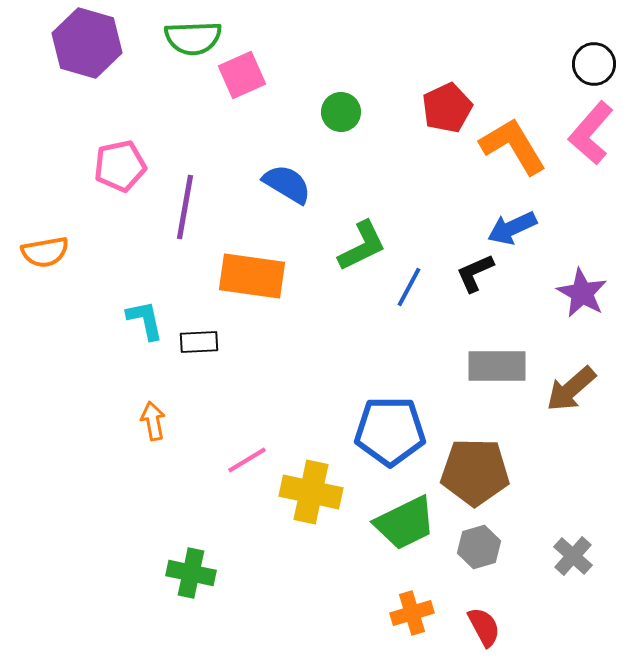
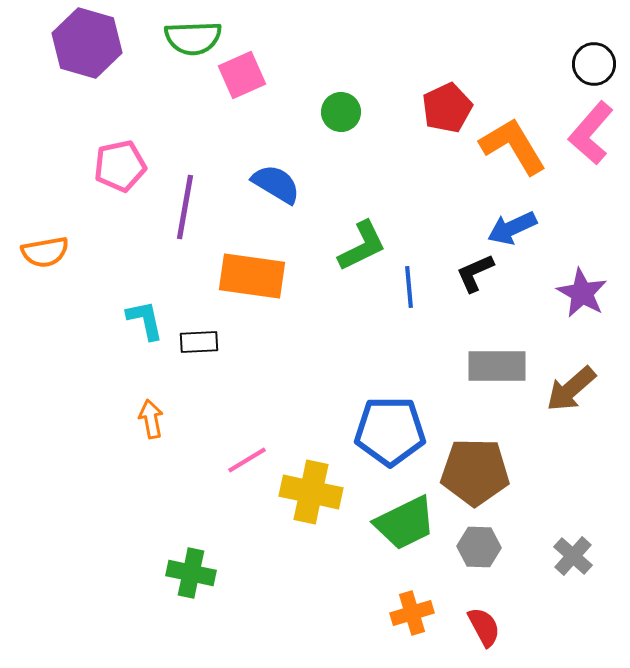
blue semicircle: moved 11 px left
blue line: rotated 33 degrees counterclockwise
orange arrow: moved 2 px left, 2 px up
gray hexagon: rotated 18 degrees clockwise
